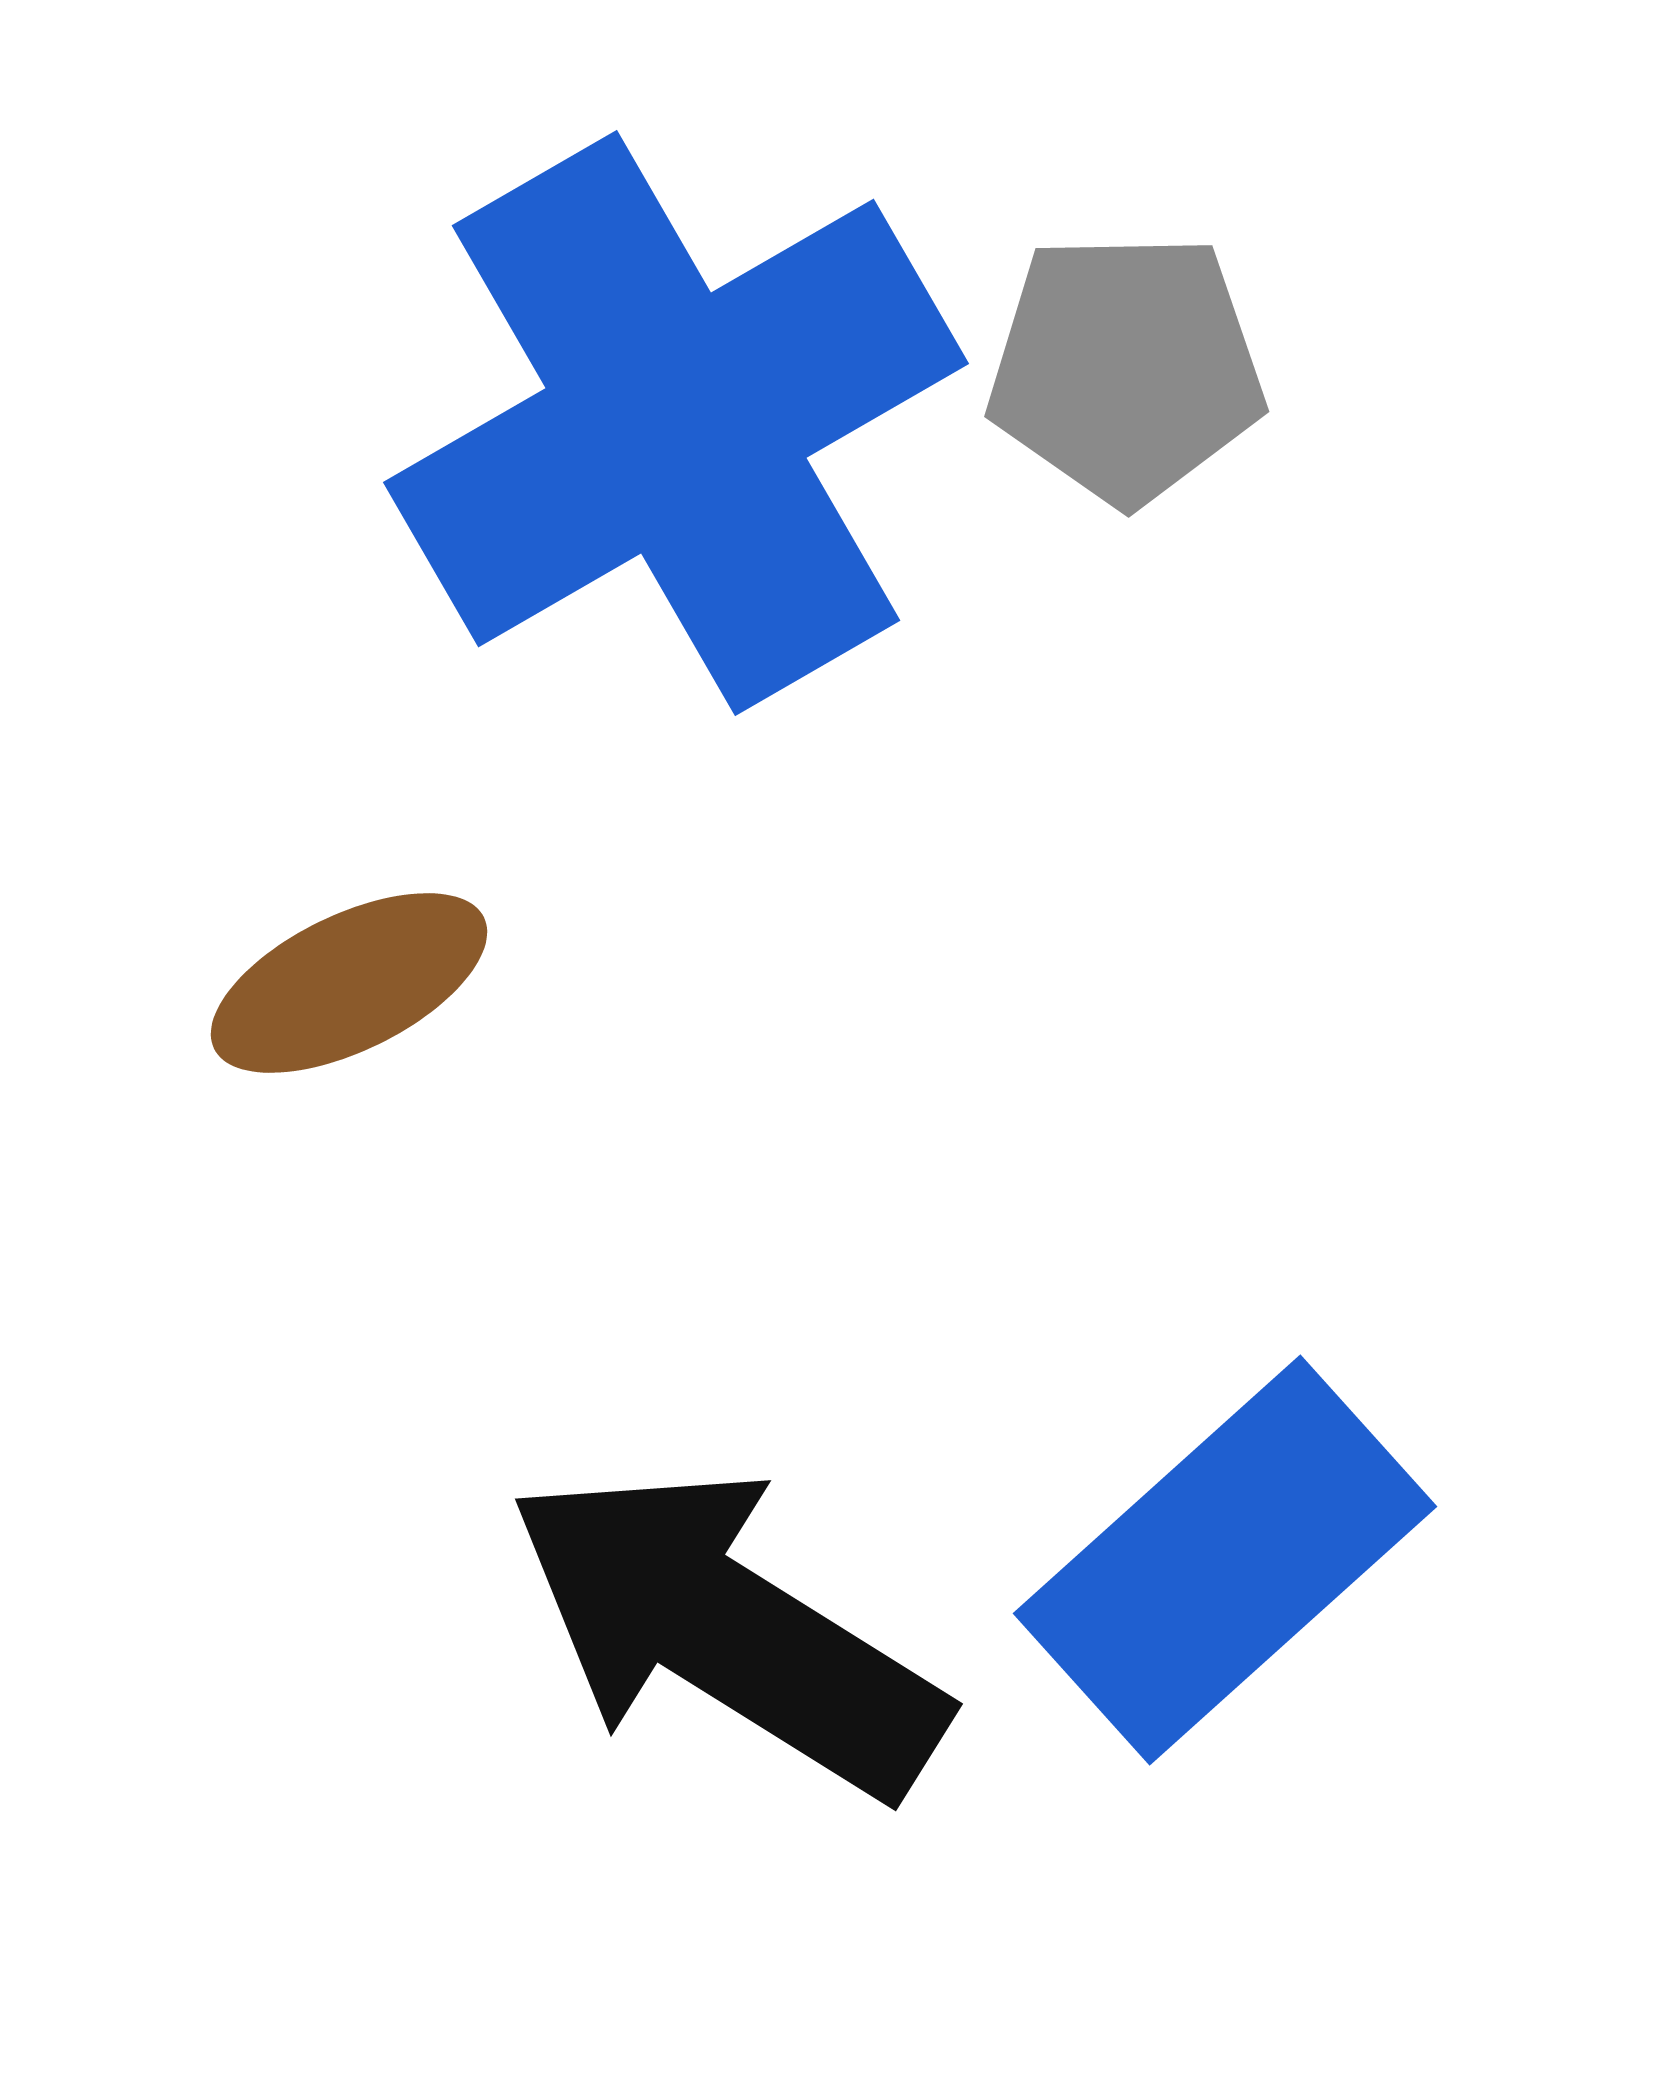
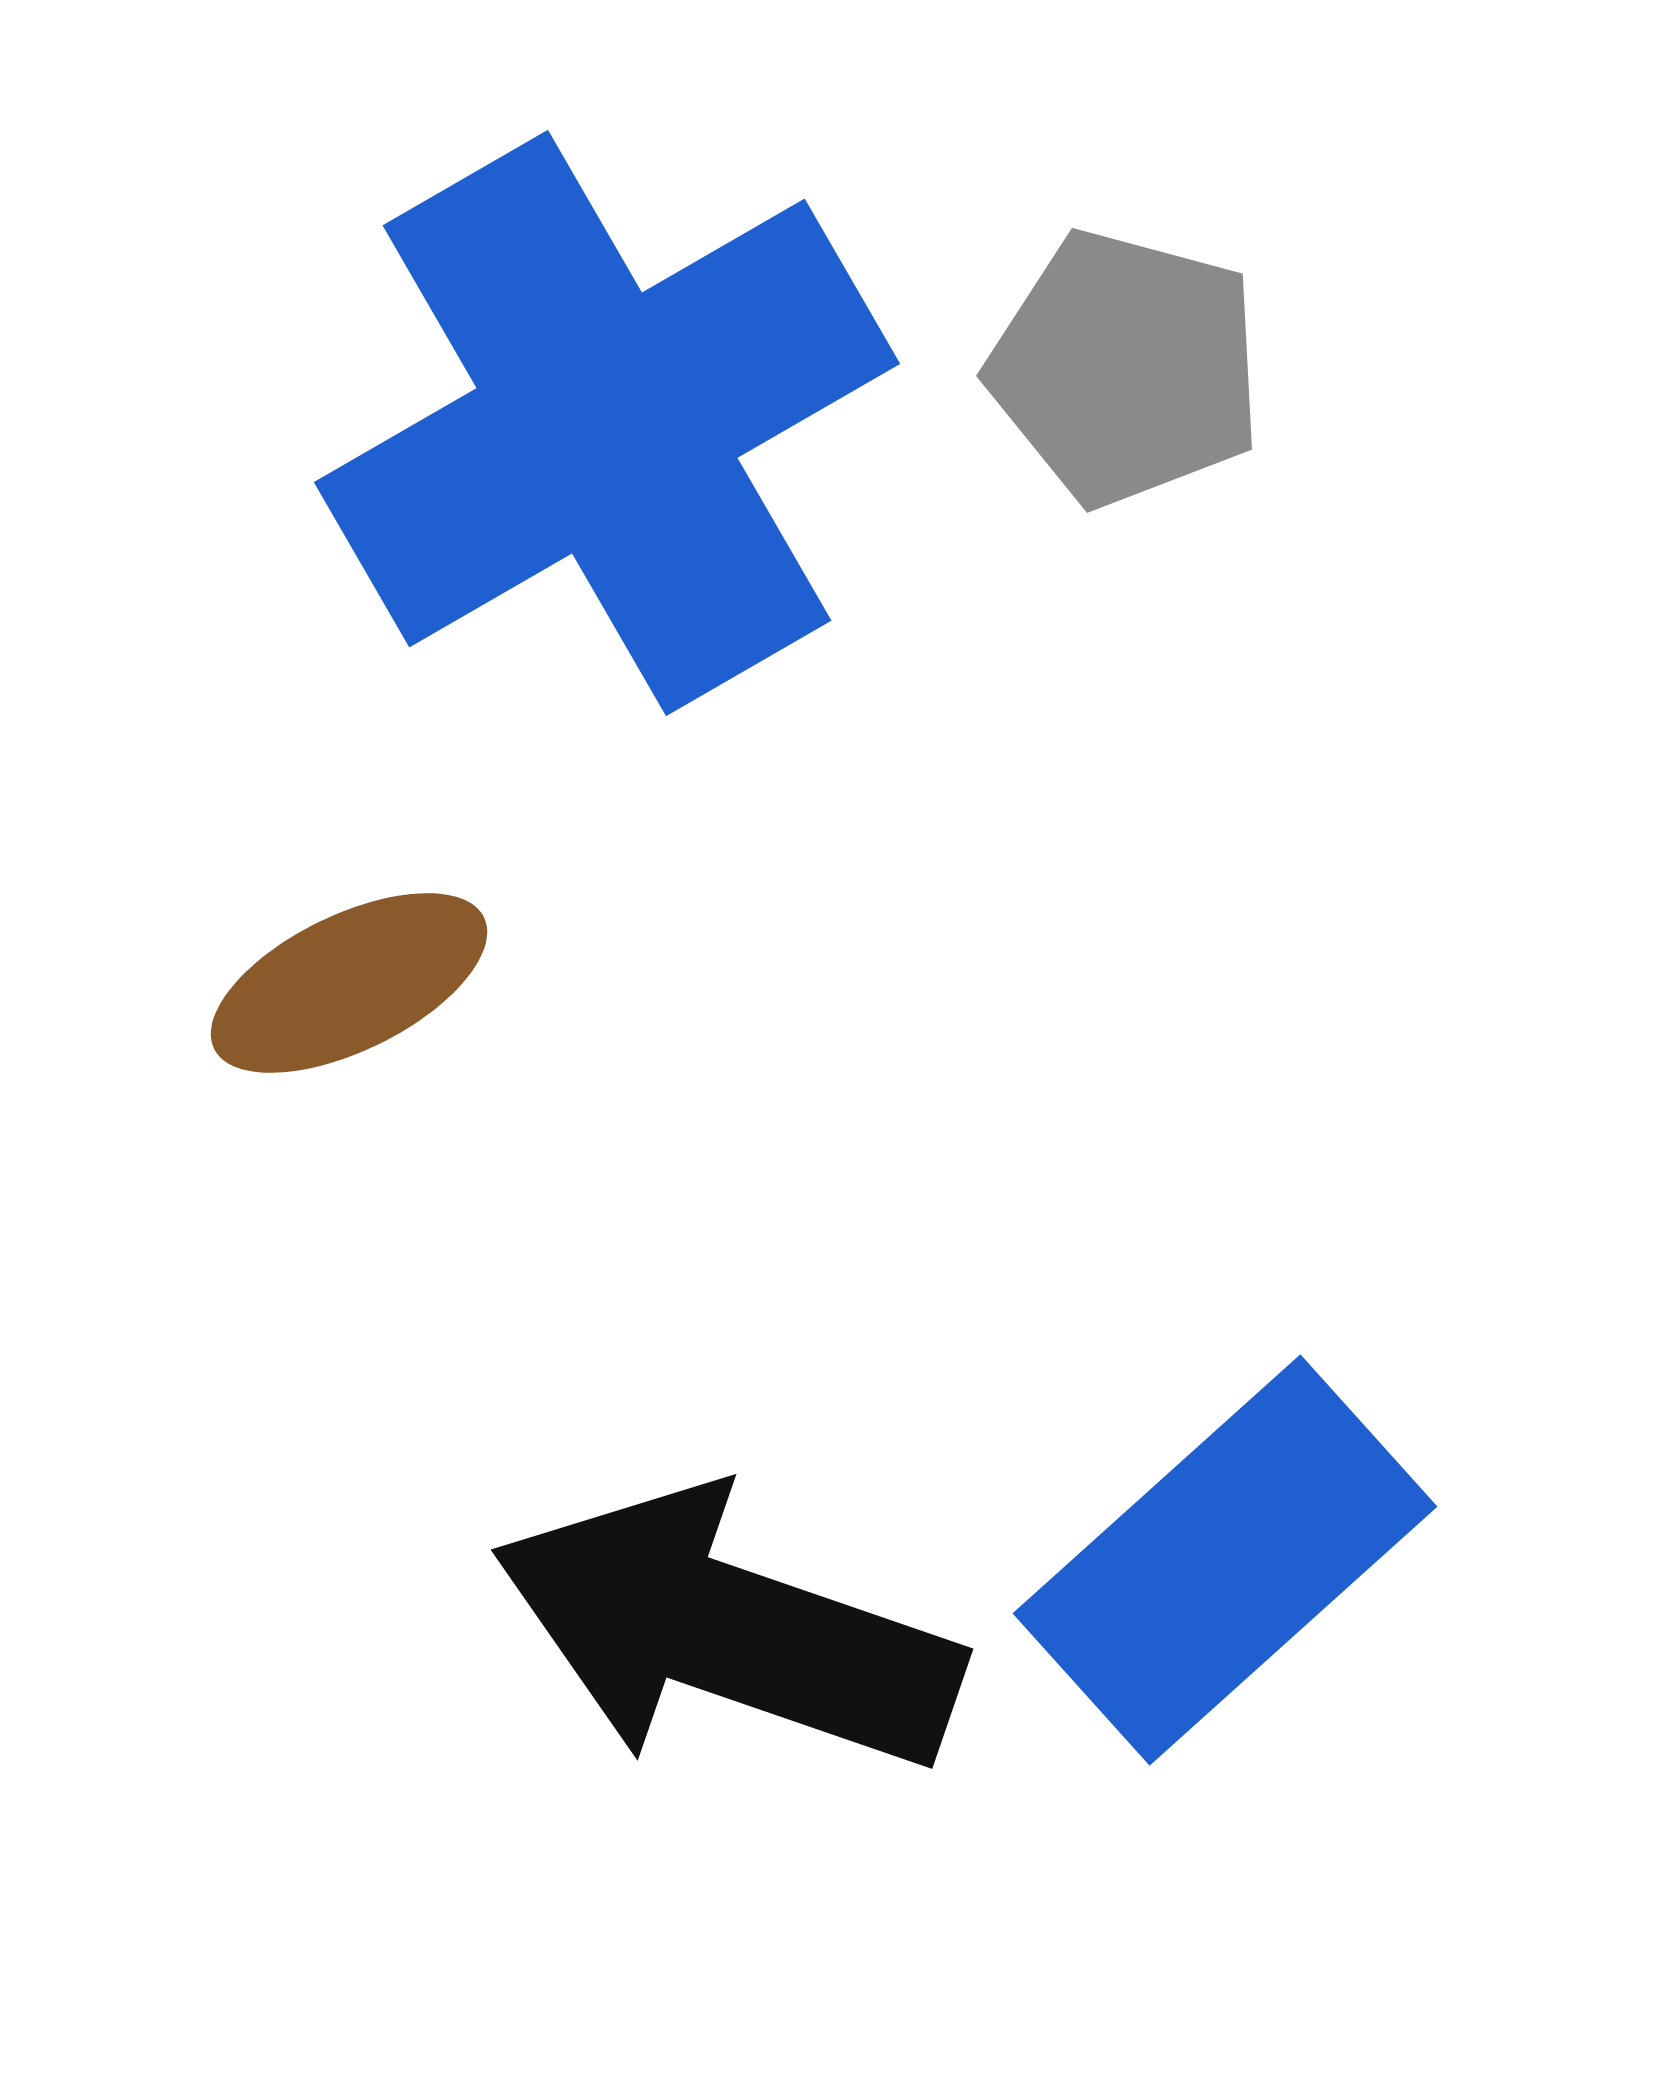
gray pentagon: rotated 16 degrees clockwise
blue cross: moved 69 px left
black arrow: rotated 13 degrees counterclockwise
